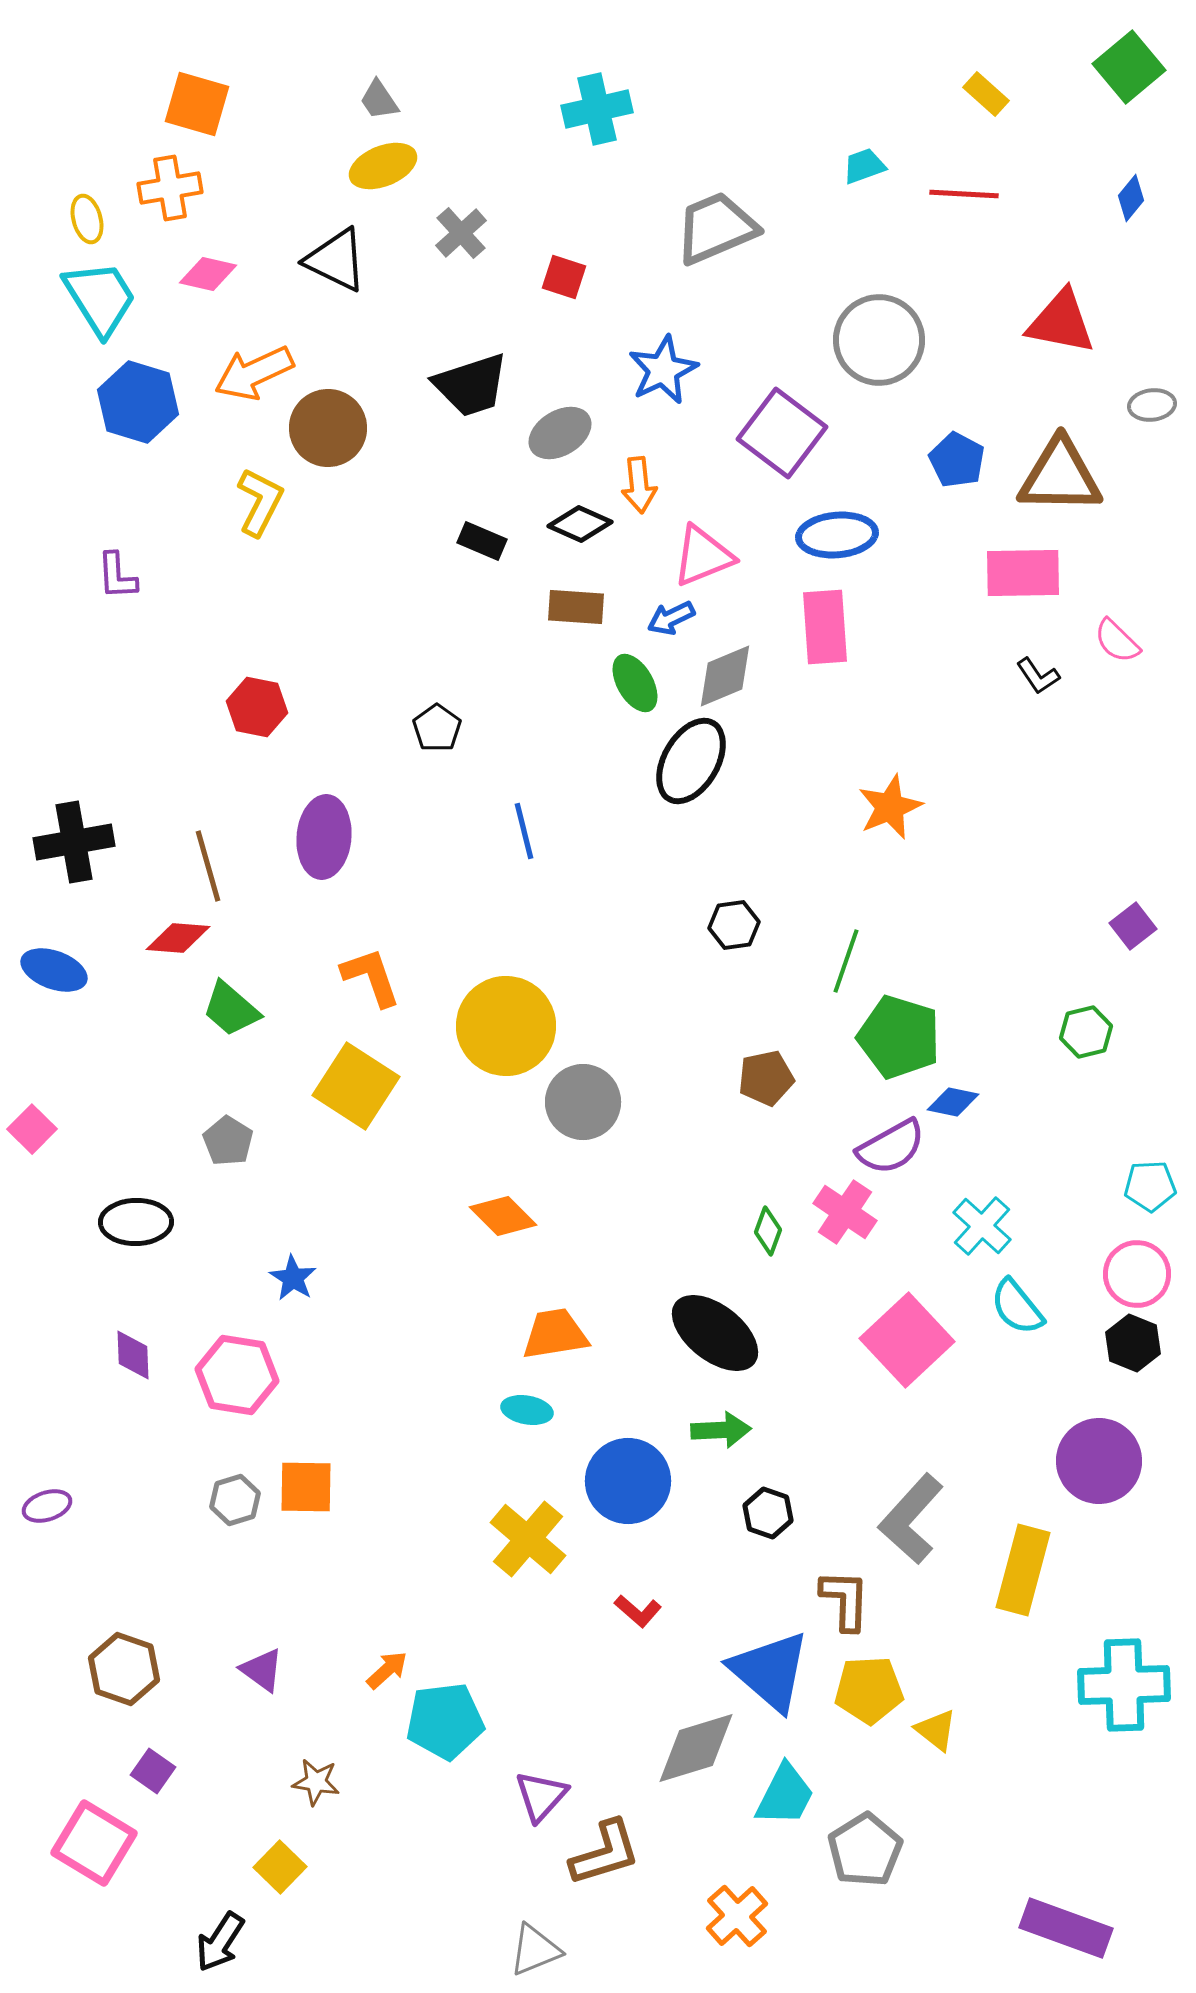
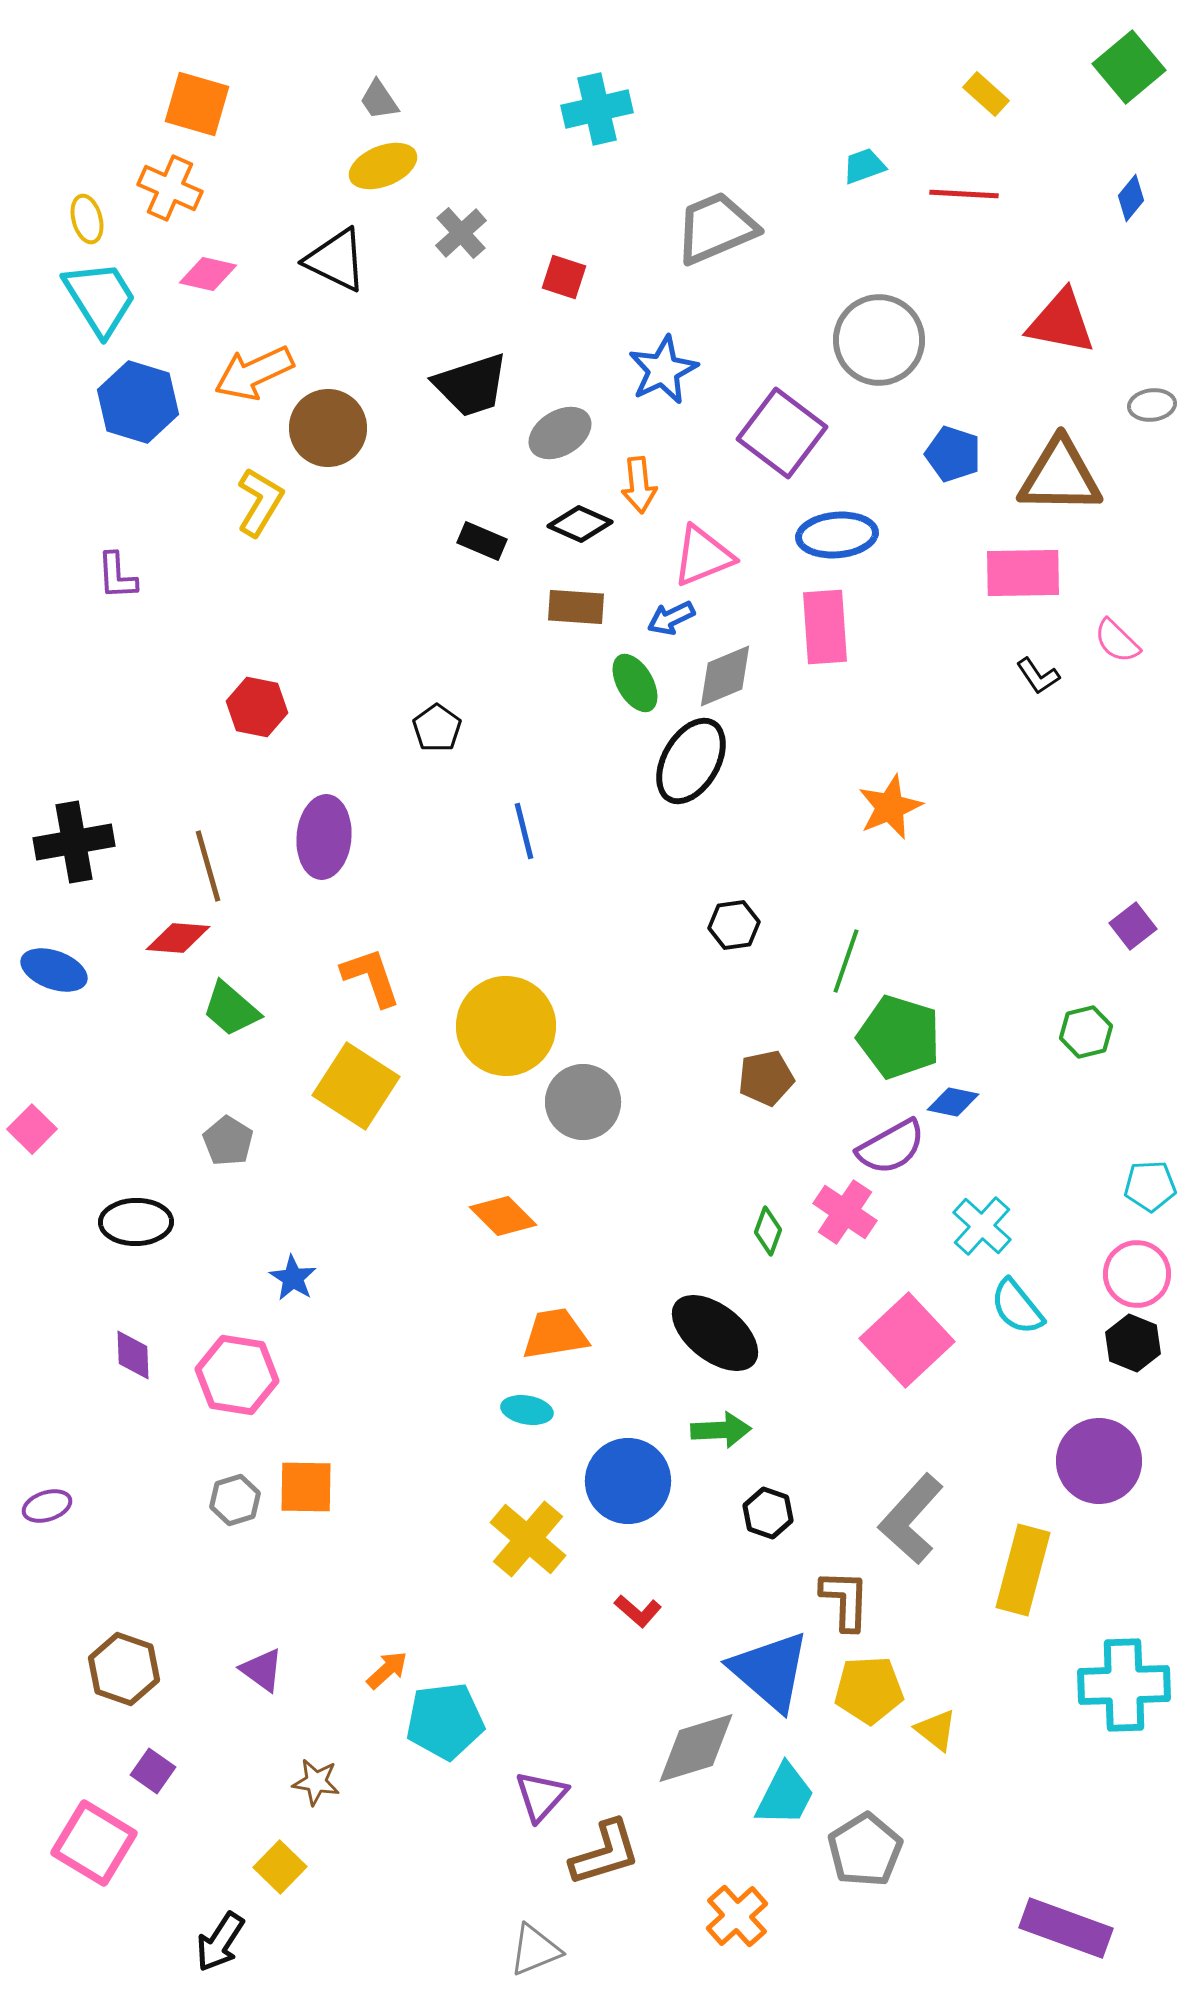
orange cross at (170, 188): rotated 34 degrees clockwise
blue pentagon at (957, 460): moved 4 px left, 6 px up; rotated 10 degrees counterclockwise
yellow L-shape at (260, 502): rotated 4 degrees clockwise
